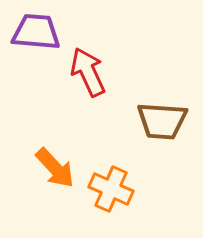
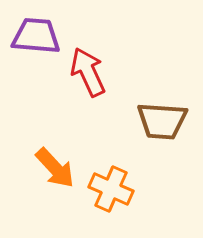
purple trapezoid: moved 4 px down
